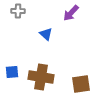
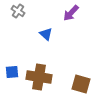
gray cross: rotated 32 degrees clockwise
brown cross: moved 2 px left
brown square: rotated 24 degrees clockwise
